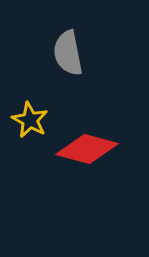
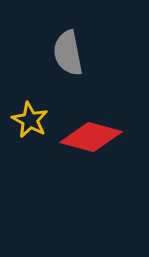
red diamond: moved 4 px right, 12 px up
